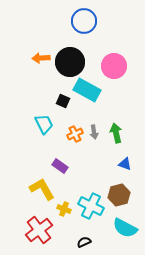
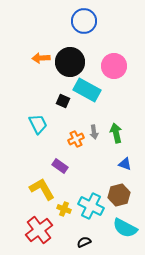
cyan trapezoid: moved 6 px left
orange cross: moved 1 px right, 5 px down
